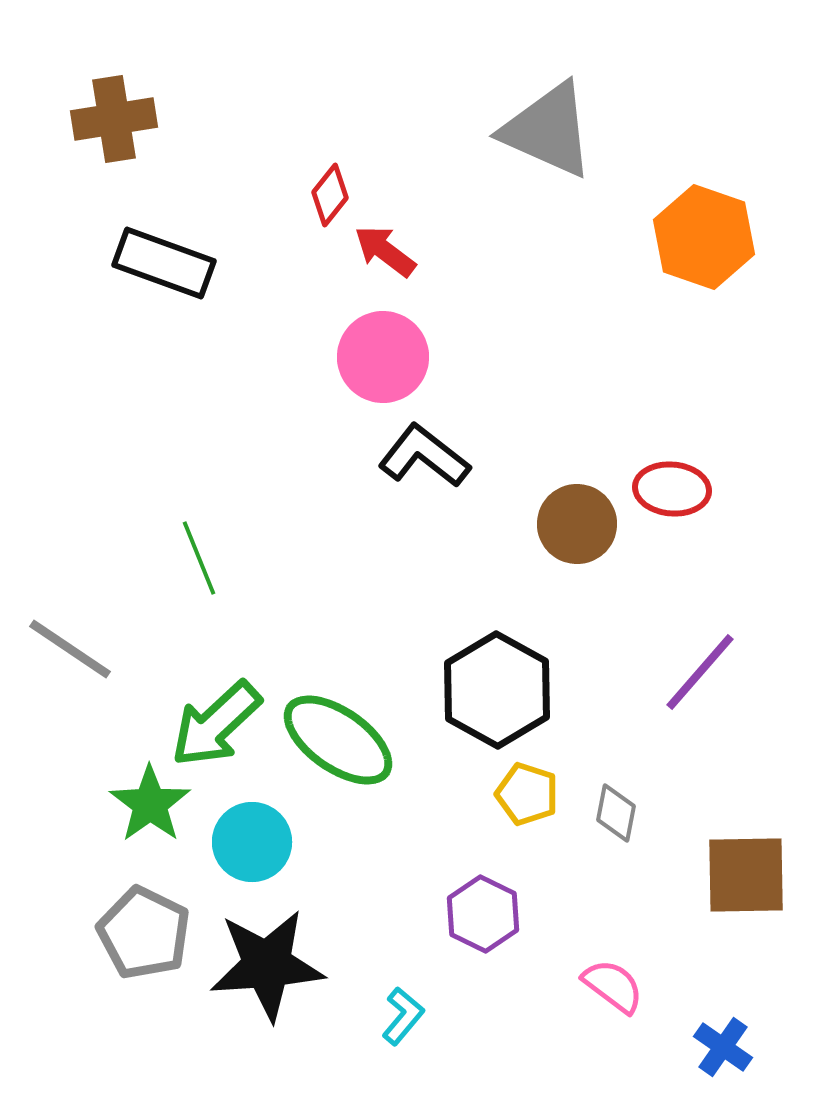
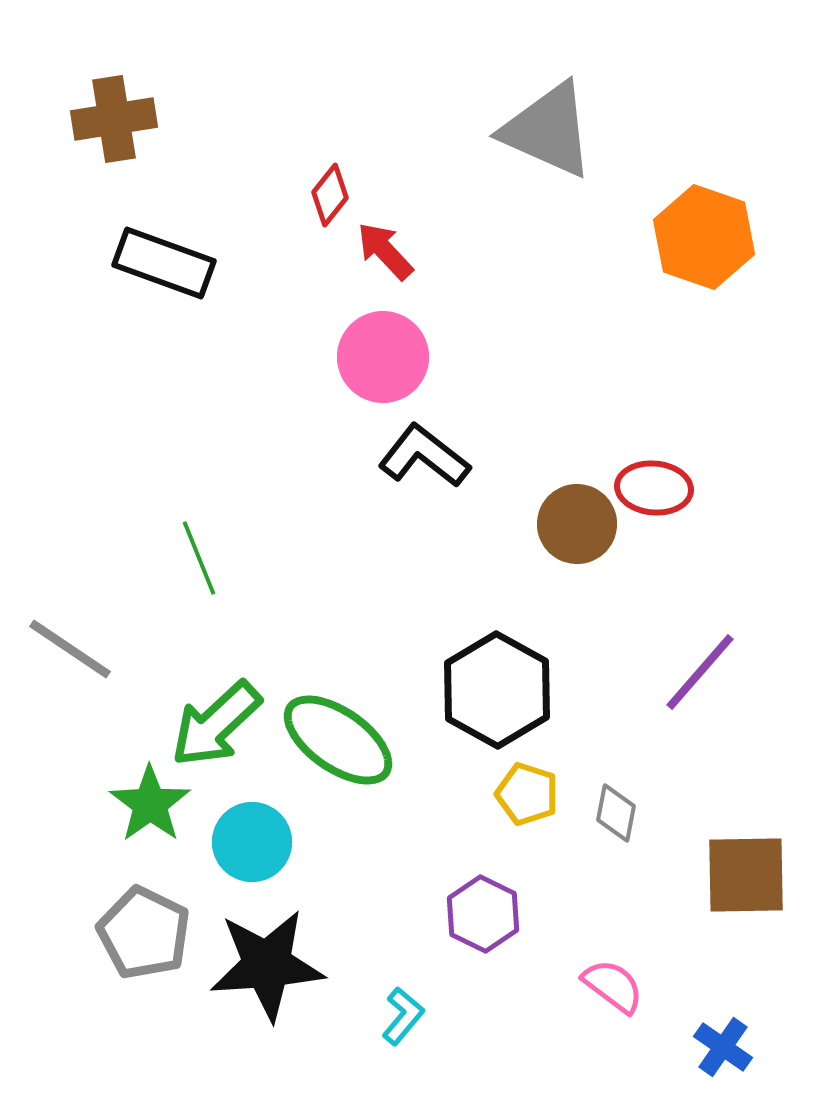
red arrow: rotated 10 degrees clockwise
red ellipse: moved 18 px left, 1 px up
